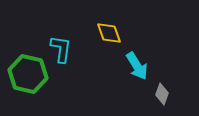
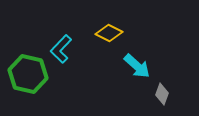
yellow diamond: rotated 44 degrees counterclockwise
cyan L-shape: rotated 144 degrees counterclockwise
cyan arrow: rotated 16 degrees counterclockwise
